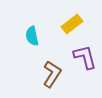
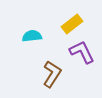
cyan semicircle: rotated 96 degrees clockwise
purple L-shape: moved 3 px left, 5 px up; rotated 12 degrees counterclockwise
